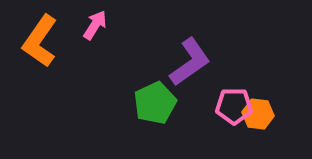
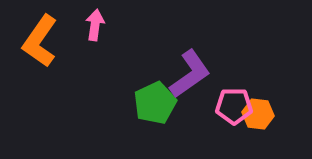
pink arrow: rotated 24 degrees counterclockwise
purple L-shape: moved 12 px down
